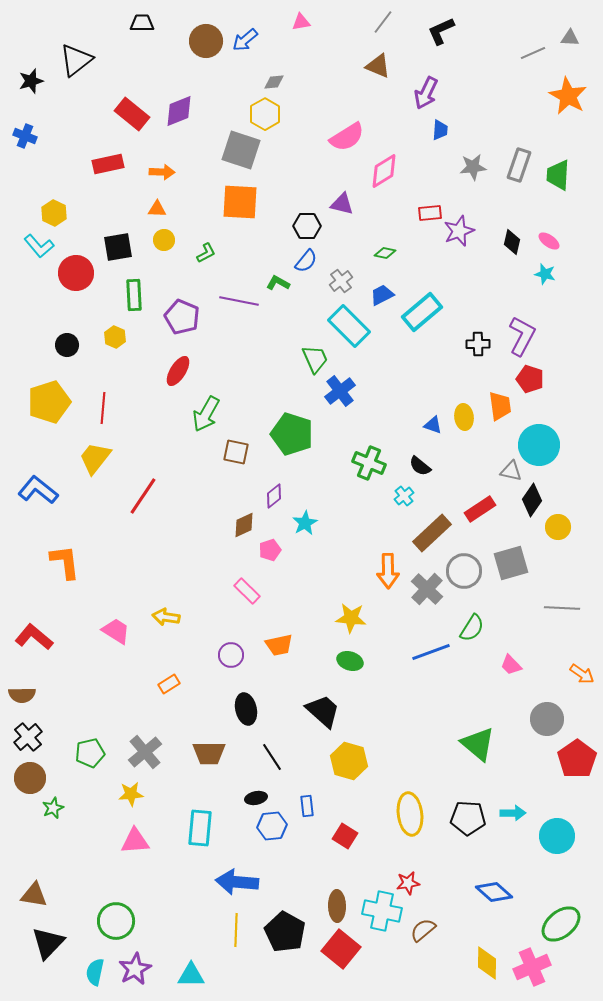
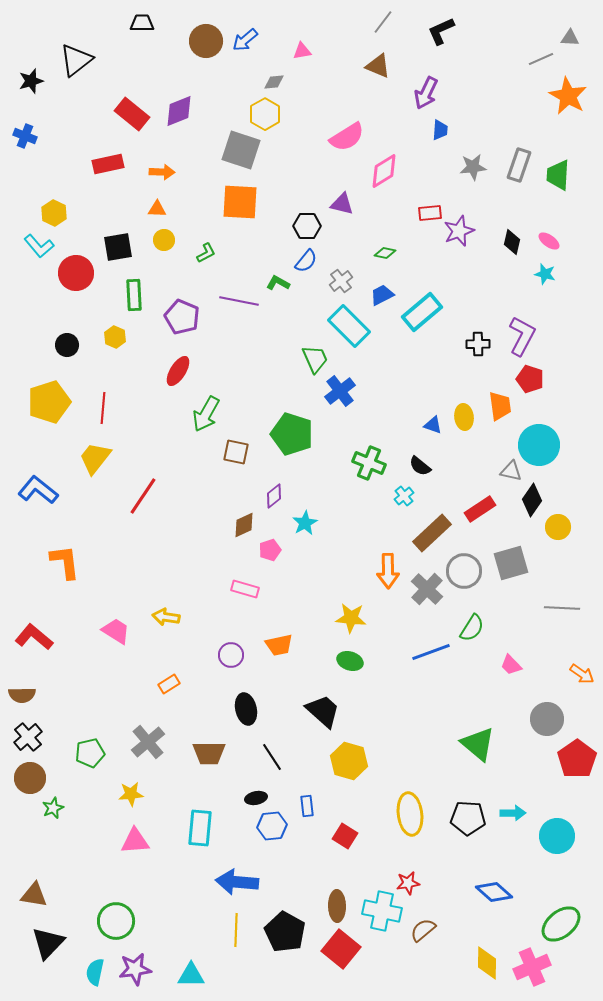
pink triangle at (301, 22): moved 1 px right, 29 px down
gray line at (533, 53): moved 8 px right, 6 px down
pink rectangle at (247, 591): moved 2 px left, 2 px up; rotated 28 degrees counterclockwise
gray cross at (145, 752): moved 3 px right, 10 px up
purple star at (135, 969): rotated 20 degrees clockwise
